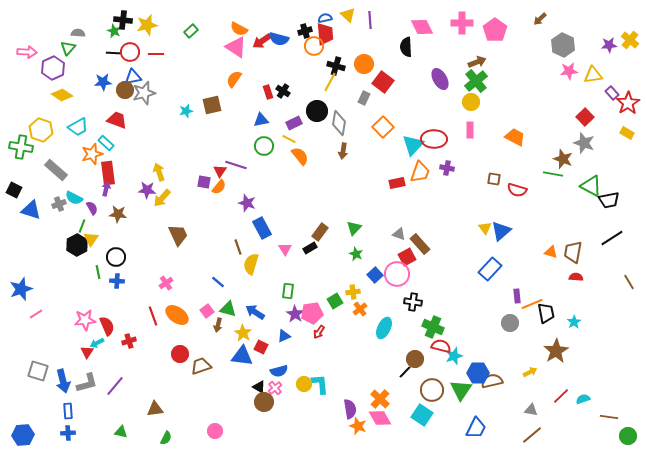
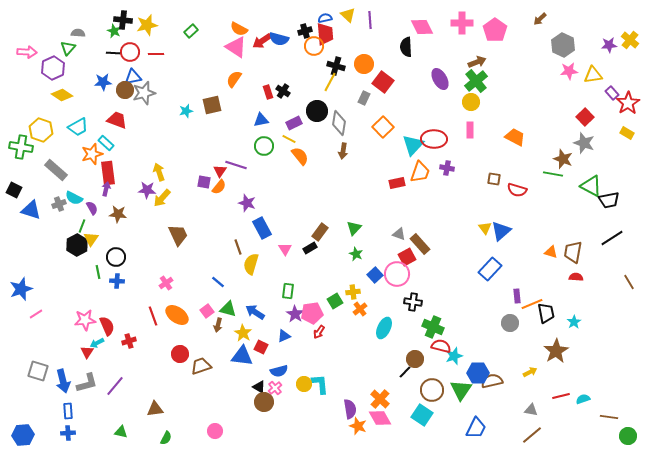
red line at (561, 396): rotated 30 degrees clockwise
